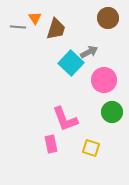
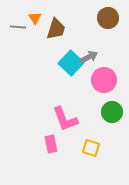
gray arrow: moved 5 px down
